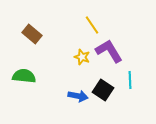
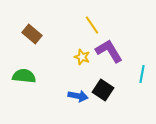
cyan line: moved 12 px right, 6 px up; rotated 12 degrees clockwise
